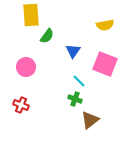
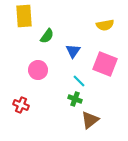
yellow rectangle: moved 7 px left, 1 px down
pink circle: moved 12 px right, 3 px down
